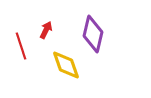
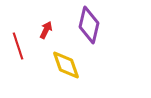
purple diamond: moved 4 px left, 9 px up
red line: moved 3 px left
